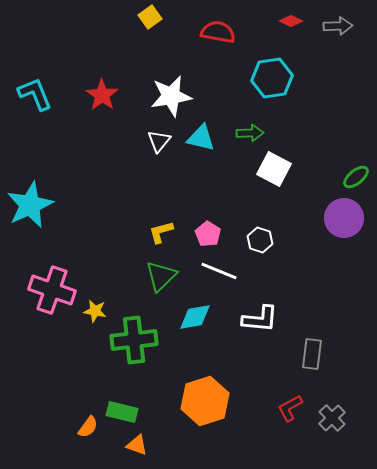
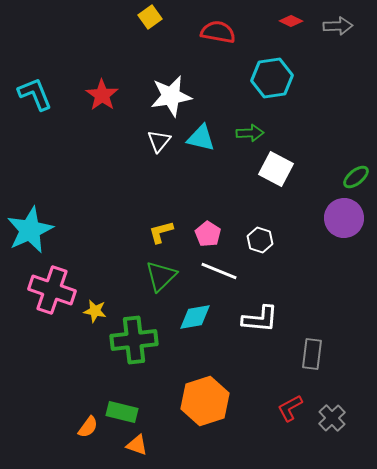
white square: moved 2 px right
cyan star: moved 25 px down
